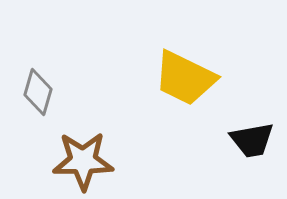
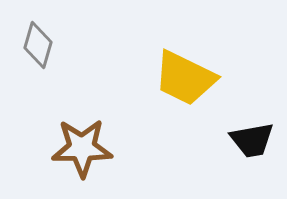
gray diamond: moved 47 px up
brown star: moved 1 px left, 13 px up
